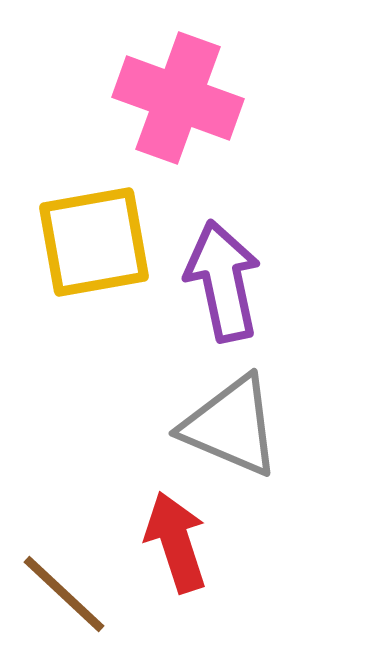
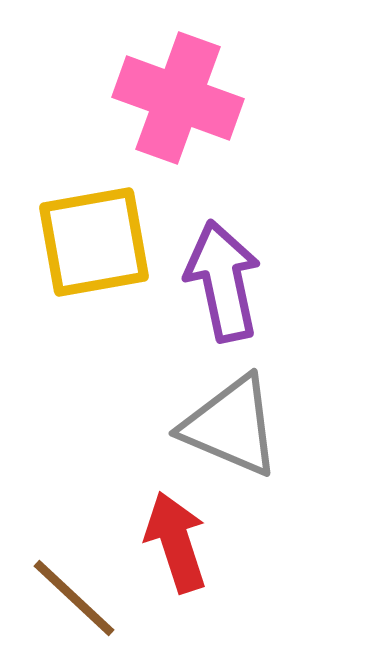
brown line: moved 10 px right, 4 px down
